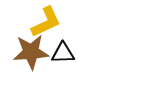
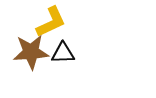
yellow L-shape: moved 5 px right
